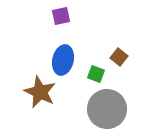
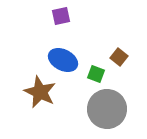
blue ellipse: rotated 76 degrees counterclockwise
